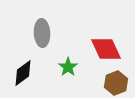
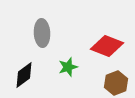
red diamond: moved 1 px right, 3 px up; rotated 44 degrees counterclockwise
green star: rotated 18 degrees clockwise
black diamond: moved 1 px right, 2 px down
